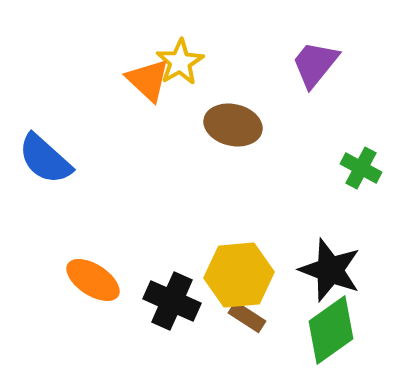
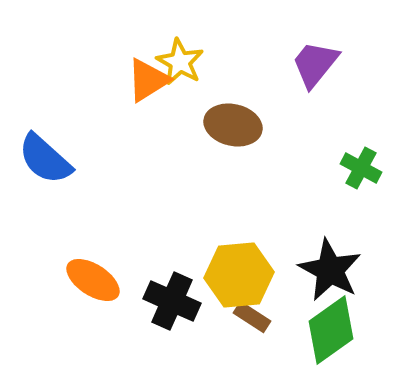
yellow star: rotated 12 degrees counterclockwise
orange triangle: rotated 45 degrees clockwise
black star: rotated 8 degrees clockwise
brown rectangle: moved 5 px right
